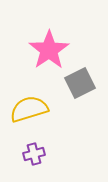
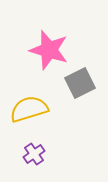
pink star: rotated 21 degrees counterclockwise
purple cross: rotated 20 degrees counterclockwise
